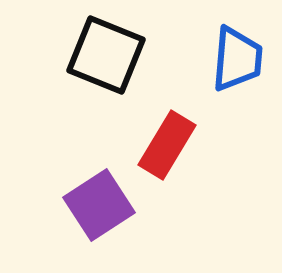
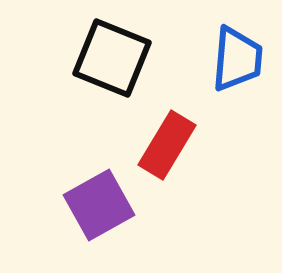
black square: moved 6 px right, 3 px down
purple square: rotated 4 degrees clockwise
